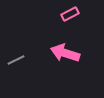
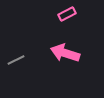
pink rectangle: moved 3 px left
